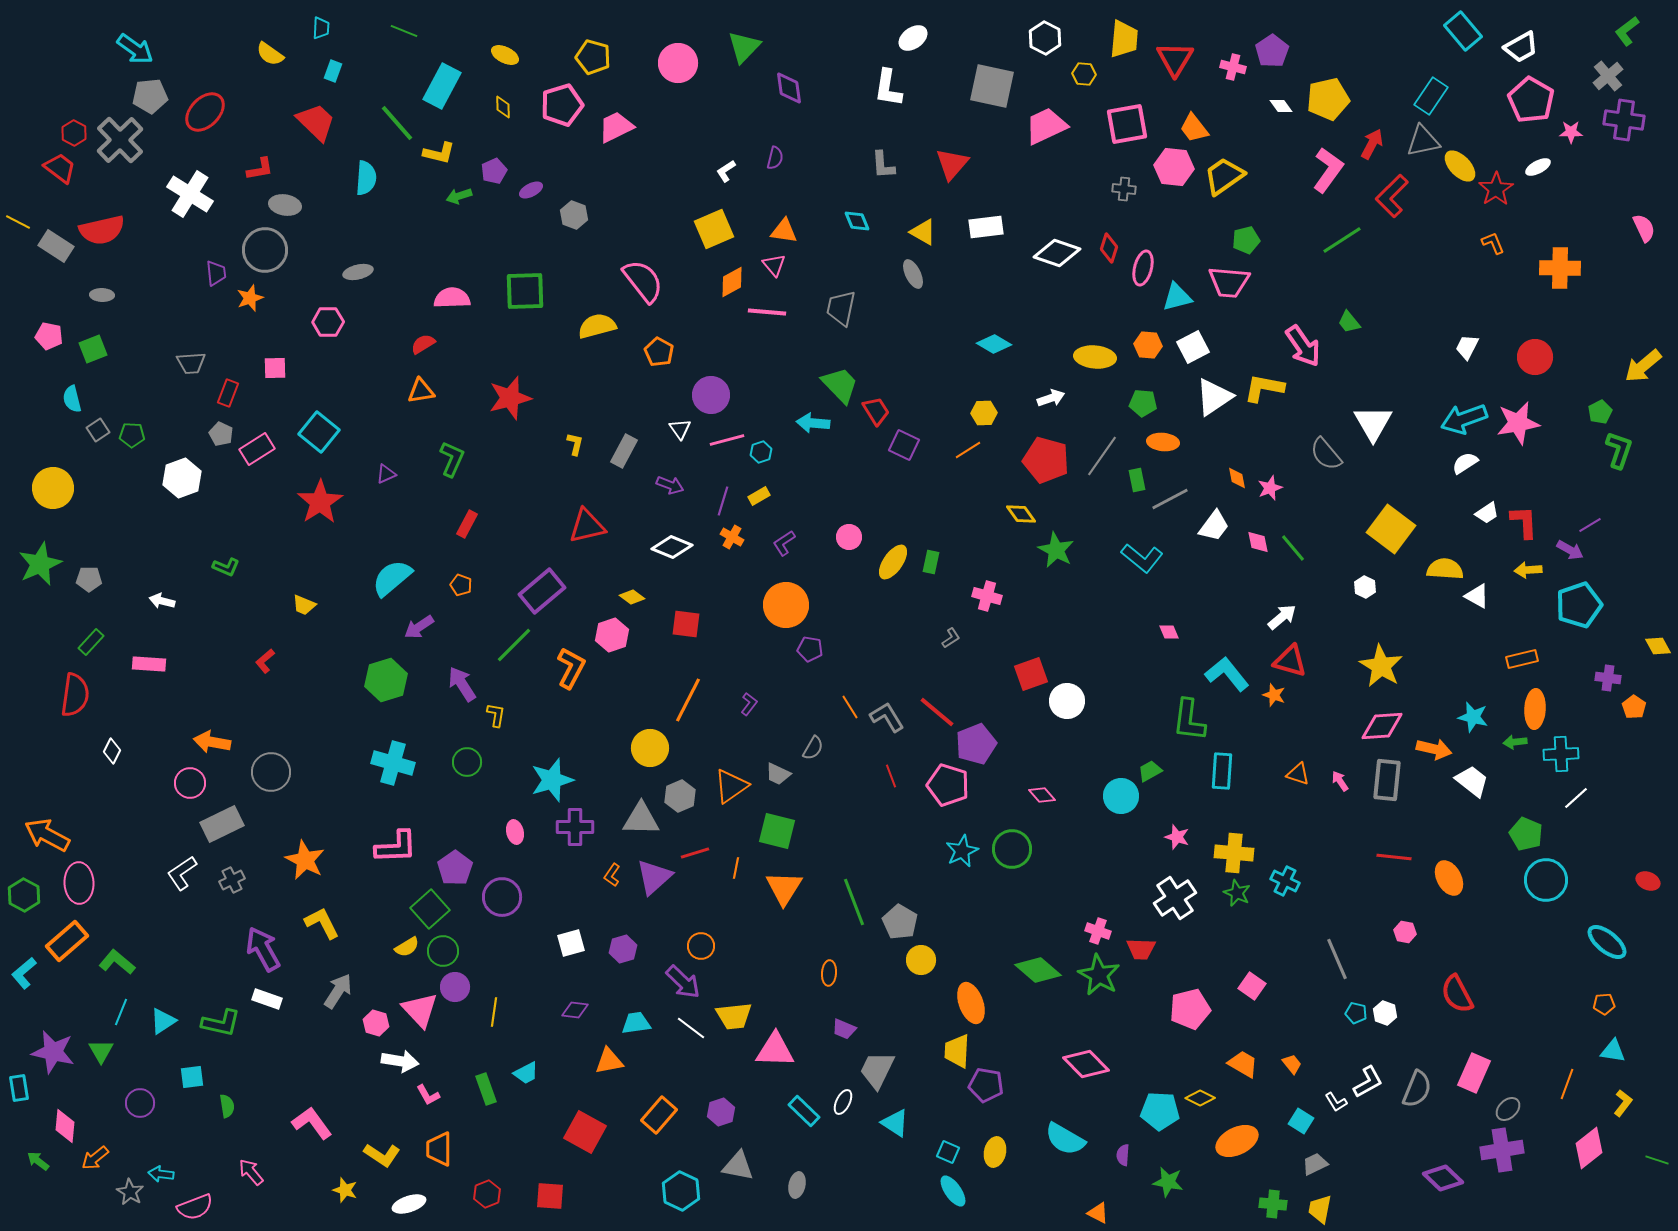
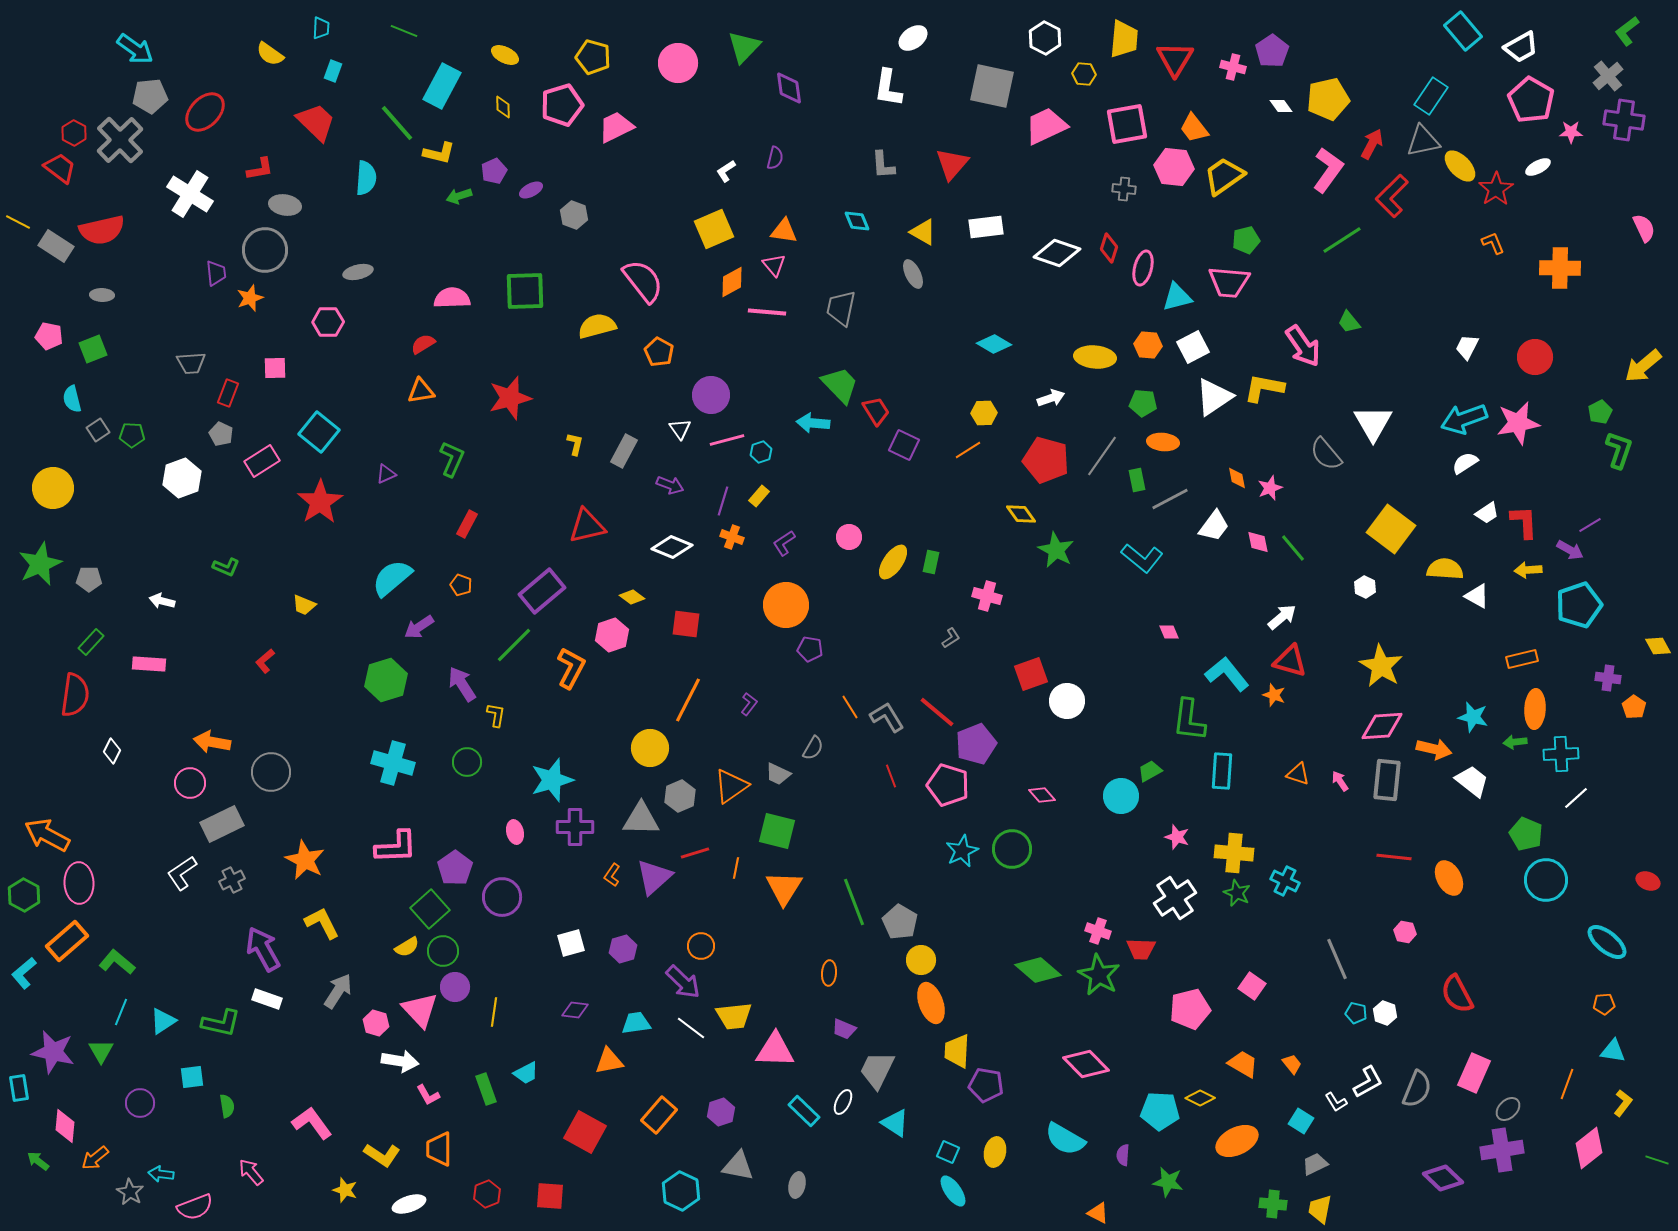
pink rectangle at (257, 449): moved 5 px right, 12 px down
yellow rectangle at (759, 496): rotated 20 degrees counterclockwise
orange cross at (732, 537): rotated 10 degrees counterclockwise
orange ellipse at (971, 1003): moved 40 px left
